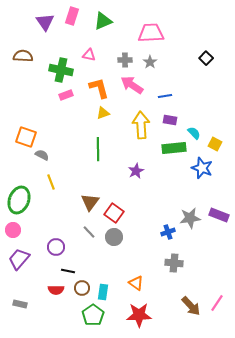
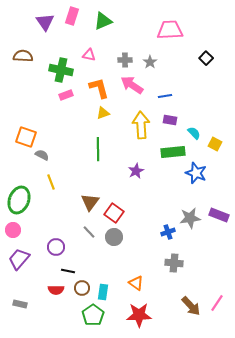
pink trapezoid at (151, 33): moved 19 px right, 3 px up
green rectangle at (174, 148): moved 1 px left, 4 px down
blue star at (202, 168): moved 6 px left, 5 px down
